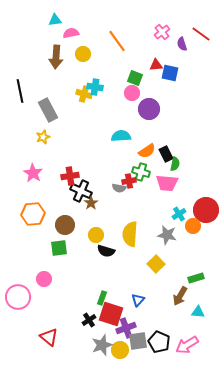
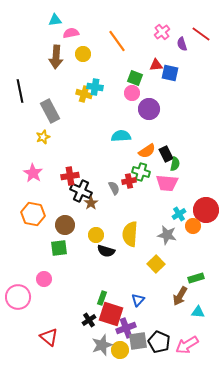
gray rectangle at (48, 110): moved 2 px right, 1 px down
gray semicircle at (119, 188): moved 5 px left; rotated 128 degrees counterclockwise
orange hexagon at (33, 214): rotated 15 degrees clockwise
